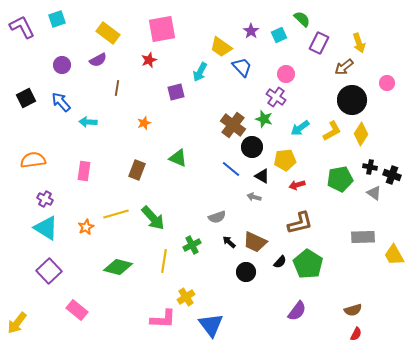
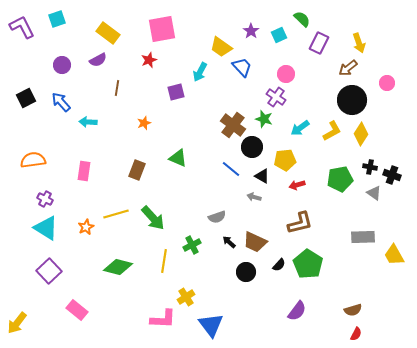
brown arrow at (344, 67): moved 4 px right, 1 px down
black semicircle at (280, 262): moved 1 px left, 3 px down
